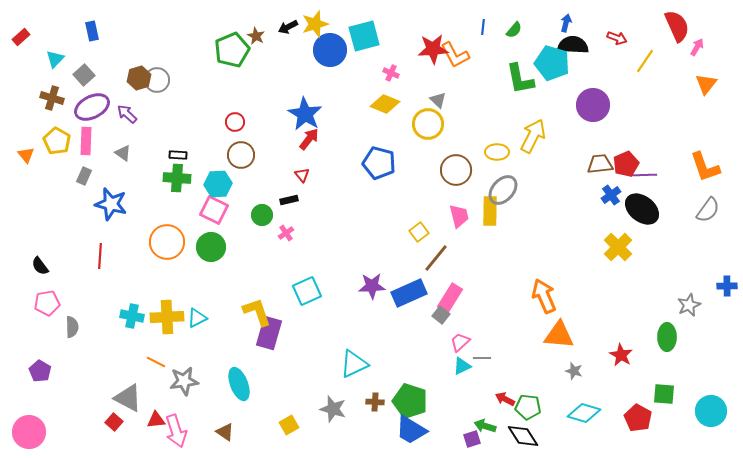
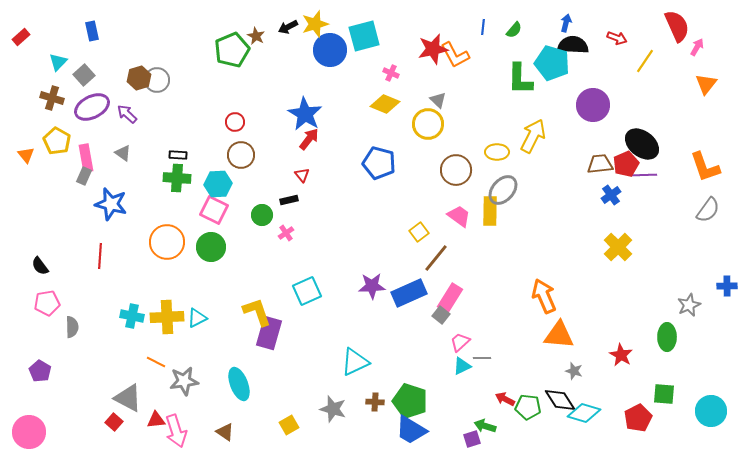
red star at (433, 49): rotated 8 degrees counterclockwise
cyan triangle at (55, 59): moved 3 px right, 3 px down
green L-shape at (520, 79): rotated 12 degrees clockwise
pink rectangle at (86, 141): moved 17 px down; rotated 12 degrees counterclockwise
black ellipse at (642, 209): moved 65 px up
pink trapezoid at (459, 216): rotated 40 degrees counterclockwise
cyan triangle at (354, 364): moved 1 px right, 2 px up
red pentagon at (638, 418): rotated 16 degrees clockwise
black diamond at (523, 436): moved 37 px right, 36 px up
